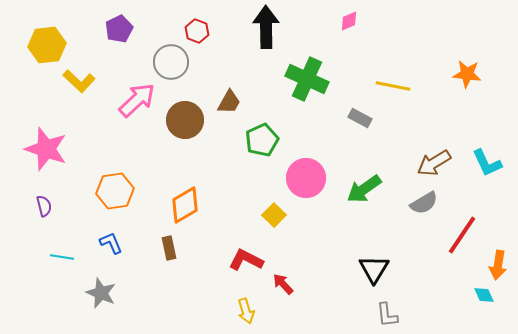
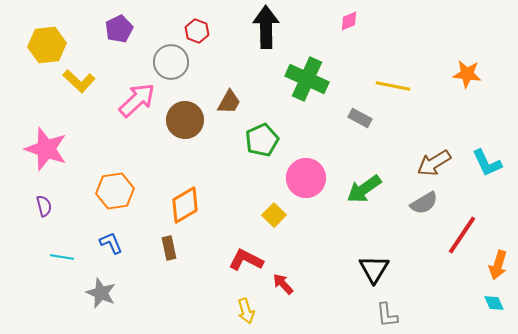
orange arrow: rotated 8 degrees clockwise
cyan diamond: moved 10 px right, 8 px down
